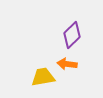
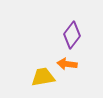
purple diamond: rotated 8 degrees counterclockwise
